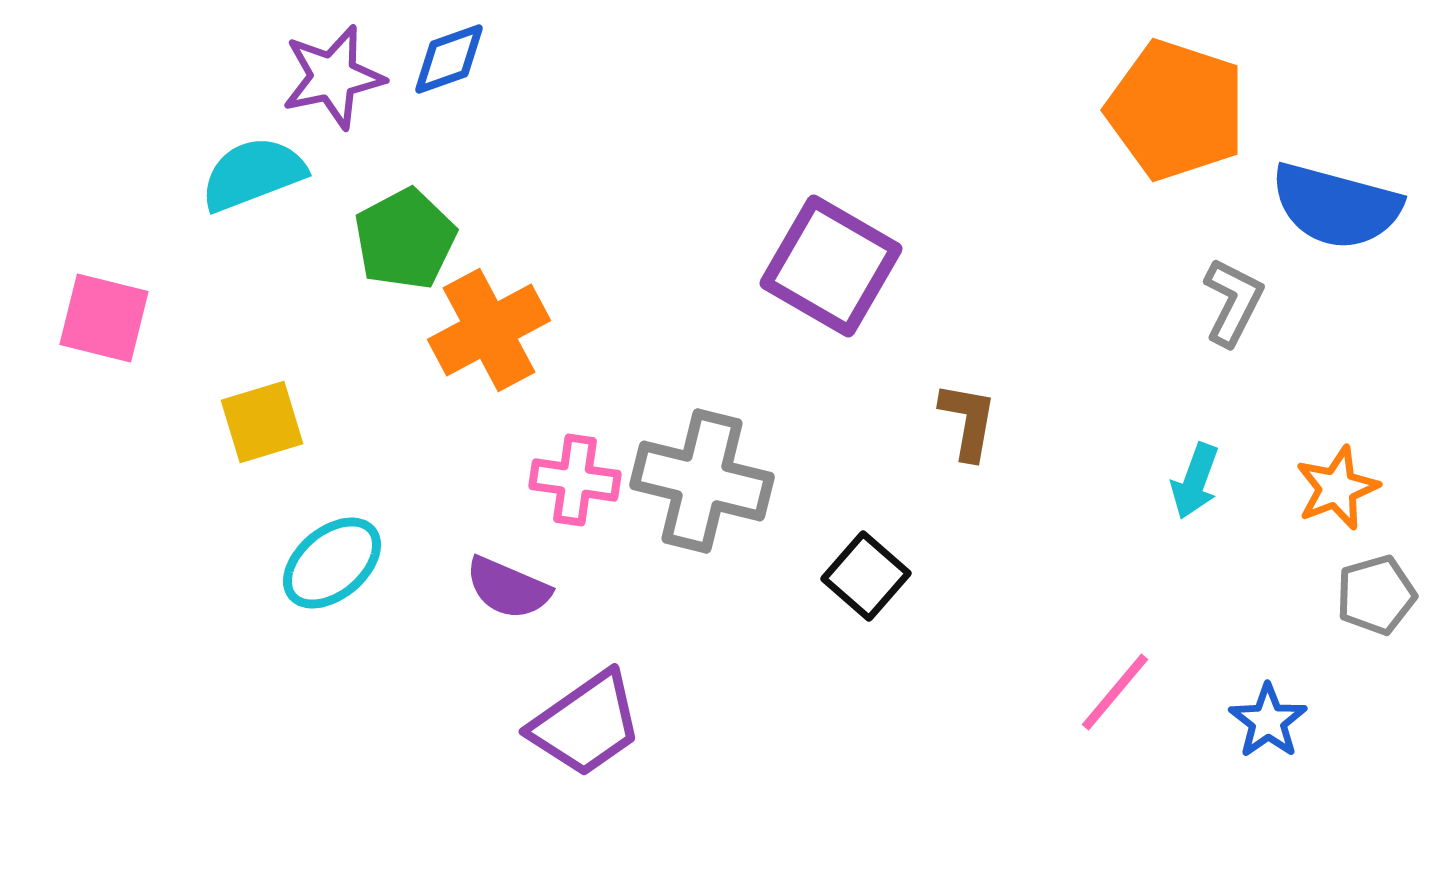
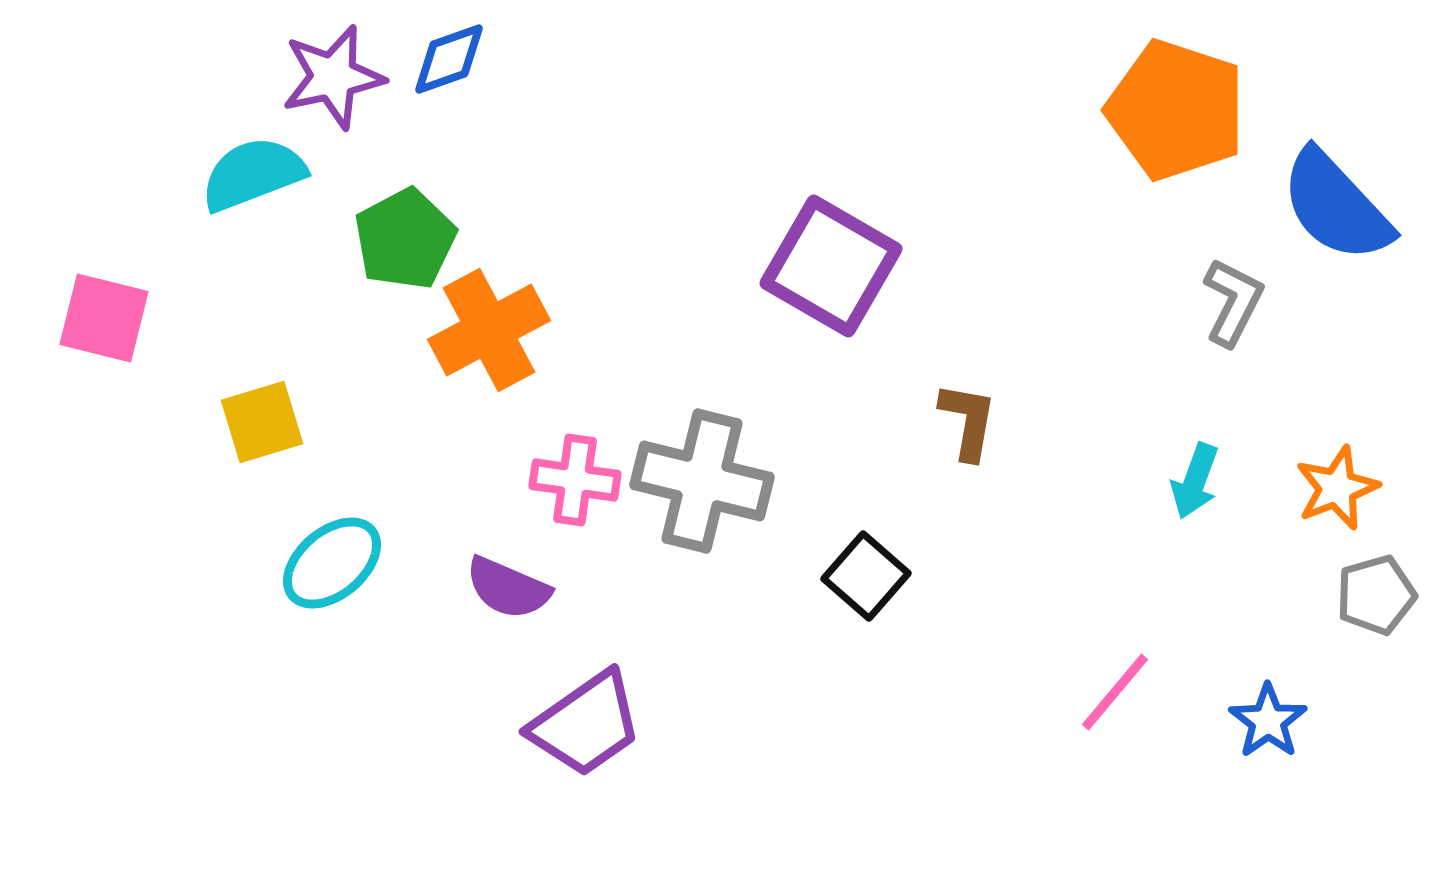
blue semicircle: rotated 32 degrees clockwise
